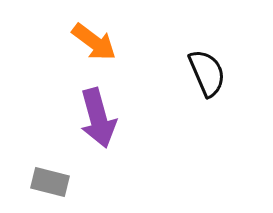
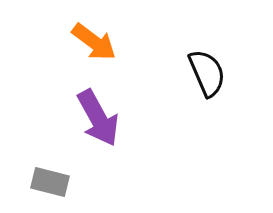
purple arrow: rotated 14 degrees counterclockwise
